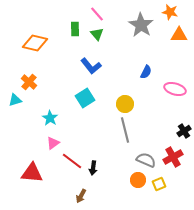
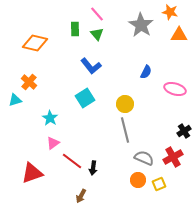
gray semicircle: moved 2 px left, 2 px up
red triangle: rotated 25 degrees counterclockwise
